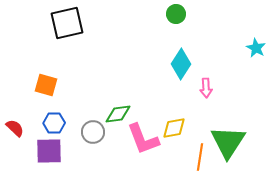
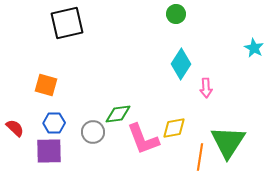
cyan star: moved 2 px left
